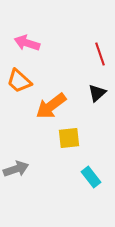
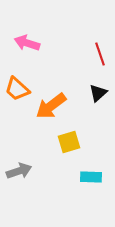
orange trapezoid: moved 2 px left, 8 px down
black triangle: moved 1 px right
yellow square: moved 4 px down; rotated 10 degrees counterclockwise
gray arrow: moved 3 px right, 2 px down
cyan rectangle: rotated 50 degrees counterclockwise
